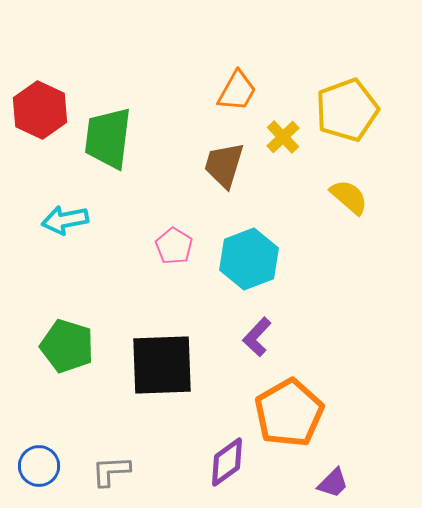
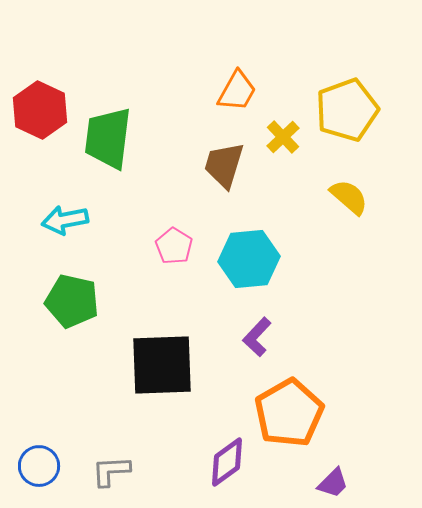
cyan hexagon: rotated 16 degrees clockwise
green pentagon: moved 5 px right, 45 px up; rotated 4 degrees counterclockwise
